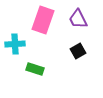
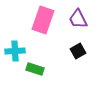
cyan cross: moved 7 px down
